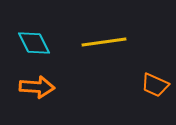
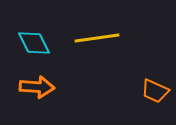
yellow line: moved 7 px left, 4 px up
orange trapezoid: moved 6 px down
